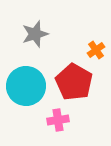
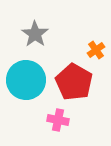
gray star: rotated 20 degrees counterclockwise
cyan circle: moved 6 px up
pink cross: rotated 20 degrees clockwise
